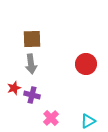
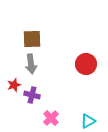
red star: moved 3 px up
